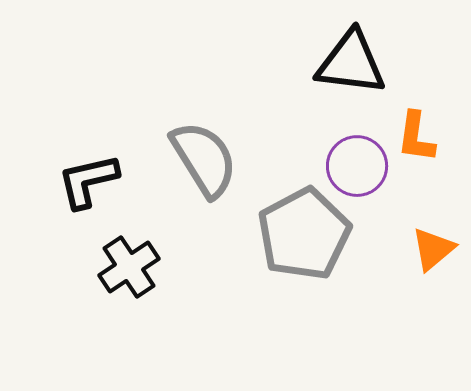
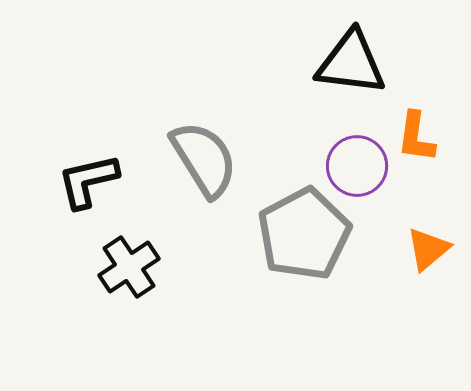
orange triangle: moved 5 px left
